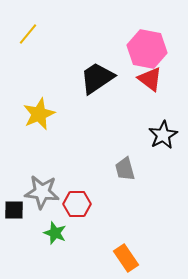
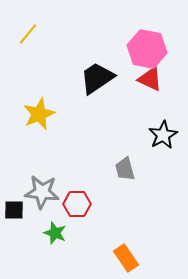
red triangle: rotated 12 degrees counterclockwise
